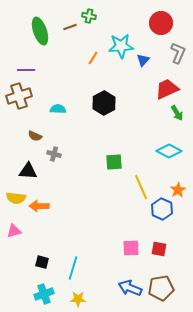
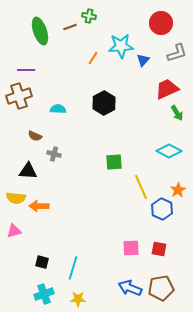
gray L-shape: moved 1 px left; rotated 50 degrees clockwise
